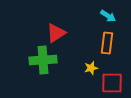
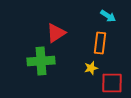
orange rectangle: moved 7 px left
green cross: moved 2 px left, 1 px down
